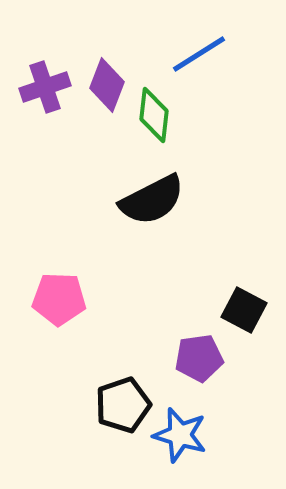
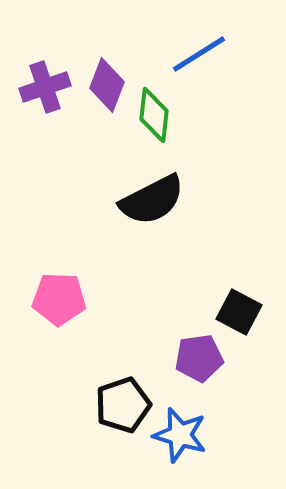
black square: moved 5 px left, 2 px down
